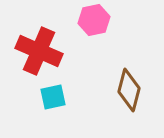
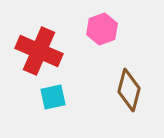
pink hexagon: moved 8 px right, 9 px down; rotated 8 degrees counterclockwise
